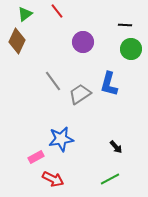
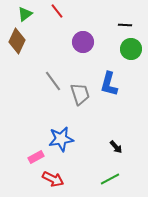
gray trapezoid: rotated 105 degrees clockwise
